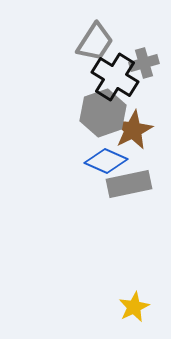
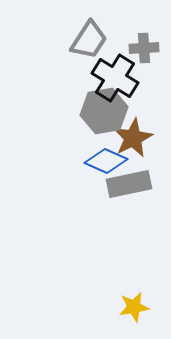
gray trapezoid: moved 6 px left, 2 px up
gray cross: moved 15 px up; rotated 12 degrees clockwise
black cross: moved 1 px down
gray hexagon: moved 1 px right, 2 px up; rotated 9 degrees clockwise
brown star: moved 8 px down
yellow star: rotated 16 degrees clockwise
